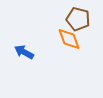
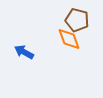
brown pentagon: moved 1 px left, 1 px down
